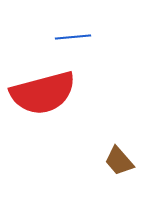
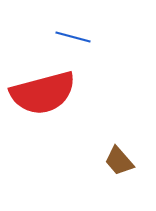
blue line: rotated 20 degrees clockwise
